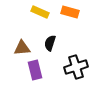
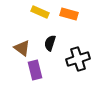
orange rectangle: moved 1 px left, 2 px down
brown triangle: rotated 42 degrees clockwise
black cross: moved 2 px right, 8 px up
